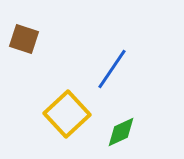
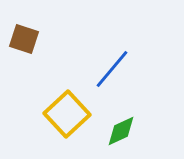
blue line: rotated 6 degrees clockwise
green diamond: moved 1 px up
